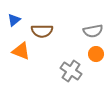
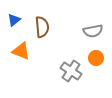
brown semicircle: moved 4 px up; rotated 95 degrees counterclockwise
orange circle: moved 4 px down
